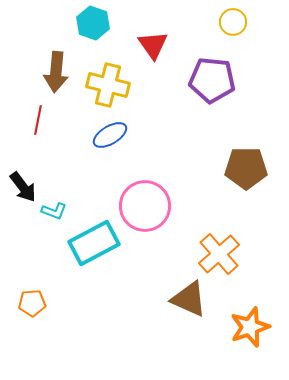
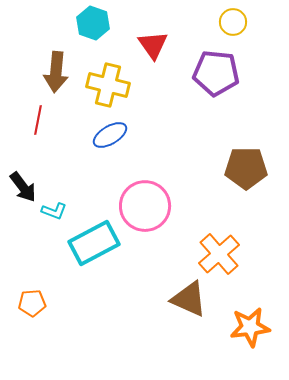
purple pentagon: moved 4 px right, 7 px up
orange star: rotated 12 degrees clockwise
